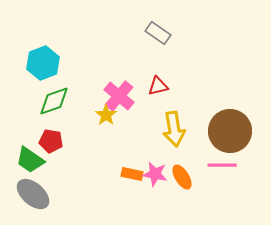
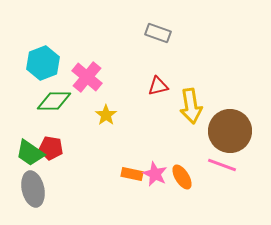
gray rectangle: rotated 15 degrees counterclockwise
pink cross: moved 32 px left, 19 px up
green diamond: rotated 20 degrees clockwise
yellow arrow: moved 17 px right, 23 px up
red pentagon: moved 7 px down
green trapezoid: moved 7 px up
pink line: rotated 20 degrees clockwise
pink star: rotated 15 degrees clockwise
gray ellipse: moved 5 px up; rotated 36 degrees clockwise
